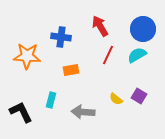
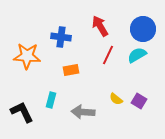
purple square: moved 5 px down
black L-shape: moved 1 px right
